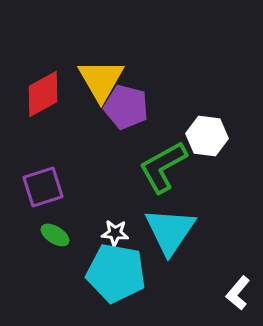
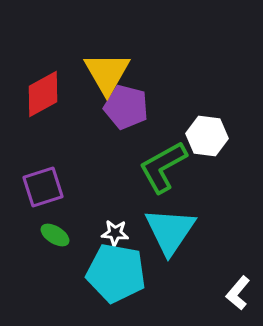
yellow triangle: moved 6 px right, 7 px up
